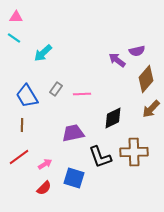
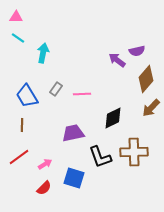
cyan line: moved 4 px right
cyan arrow: rotated 144 degrees clockwise
brown arrow: moved 1 px up
